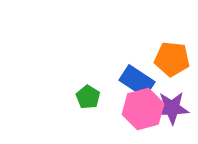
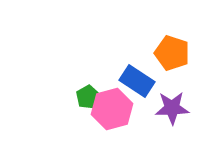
orange pentagon: moved 6 px up; rotated 12 degrees clockwise
green pentagon: rotated 10 degrees clockwise
pink hexagon: moved 31 px left
